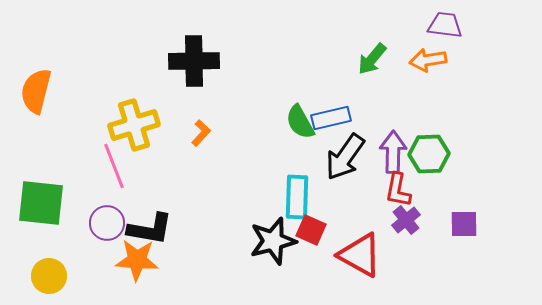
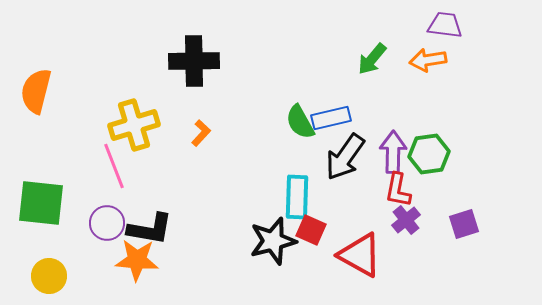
green hexagon: rotated 6 degrees counterclockwise
purple square: rotated 16 degrees counterclockwise
